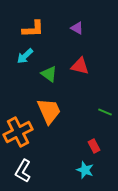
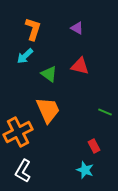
orange L-shape: rotated 70 degrees counterclockwise
orange trapezoid: moved 1 px left, 1 px up
